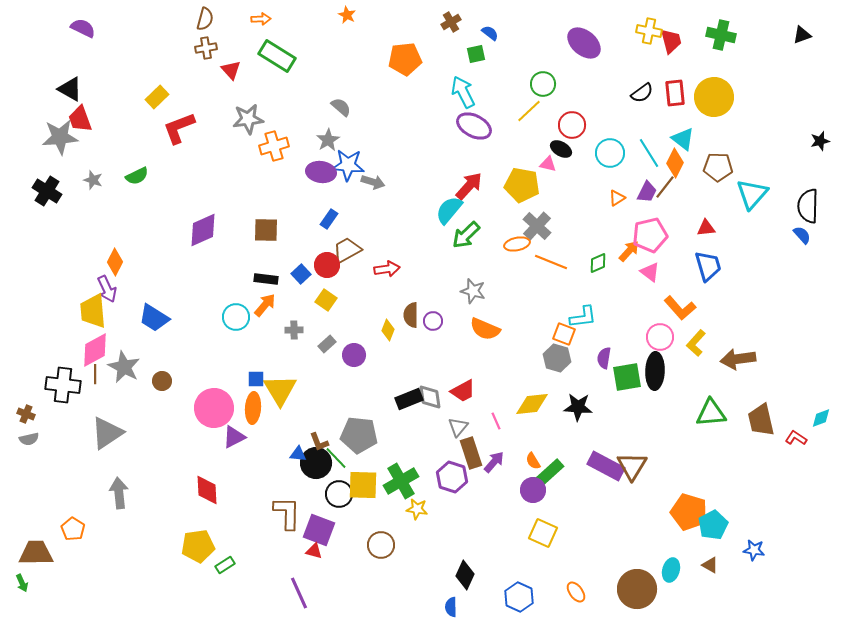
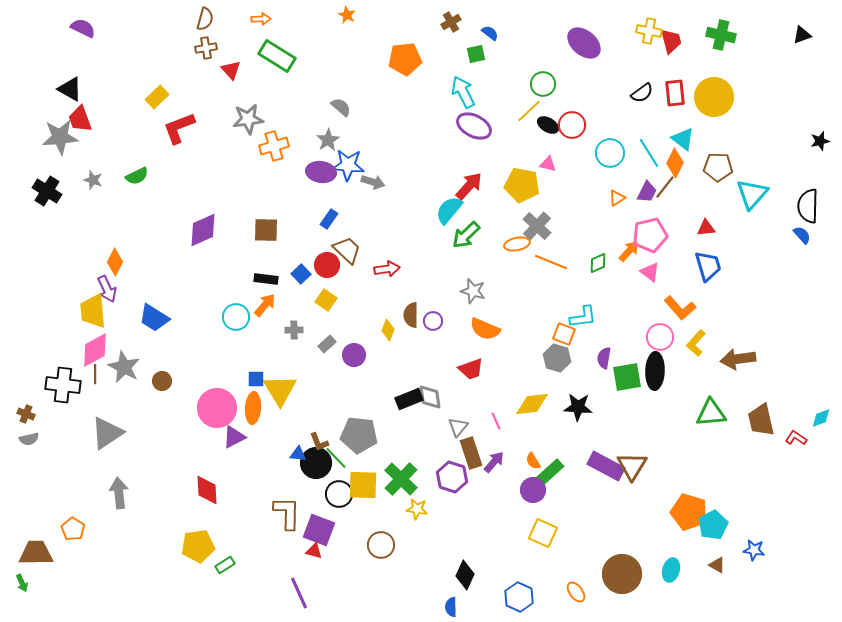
black ellipse at (561, 149): moved 13 px left, 24 px up
brown trapezoid at (347, 250): rotated 72 degrees clockwise
red trapezoid at (463, 391): moved 8 px right, 22 px up; rotated 8 degrees clockwise
pink circle at (214, 408): moved 3 px right
green cross at (401, 481): moved 2 px up; rotated 16 degrees counterclockwise
brown triangle at (710, 565): moved 7 px right
brown circle at (637, 589): moved 15 px left, 15 px up
